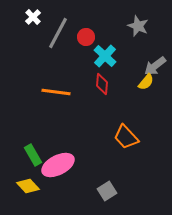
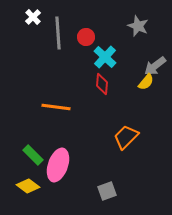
gray line: rotated 32 degrees counterclockwise
cyan cross: moved 1 px down
orange line: moved 15 px down
orange trapezoid: rotated 88 degrees clockwise
green rectangle: rotated 15 degrees counterclockwise
pink ellipse: rotated 44 degrees counterclockwise
yellow diamond: rotated 10 degrees counterclockwise
gray square: rotated 12 degrees clockwise
